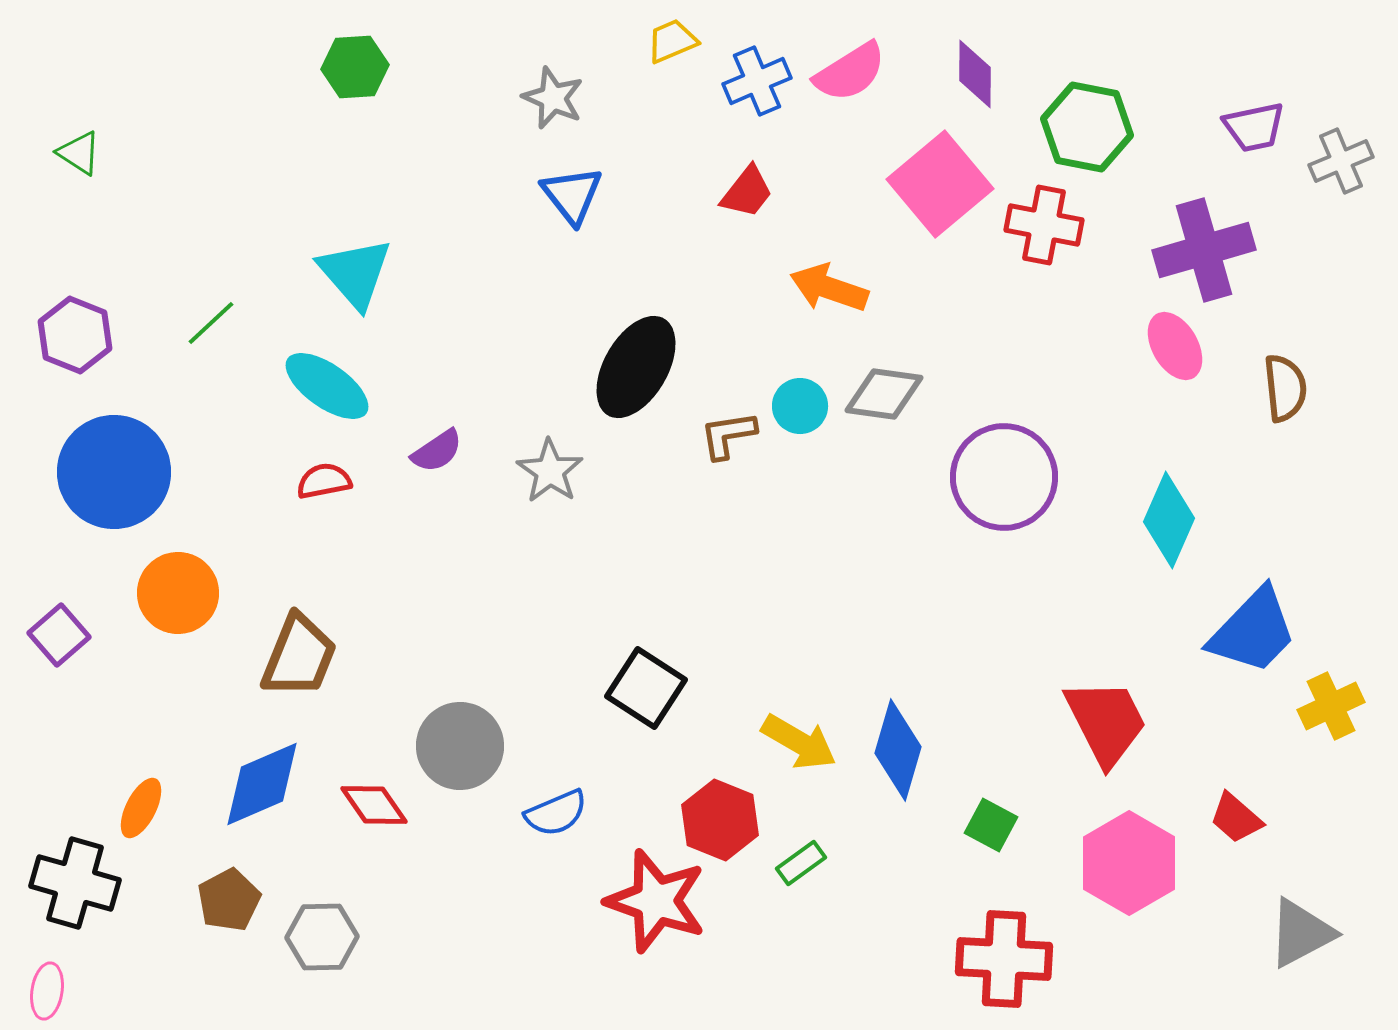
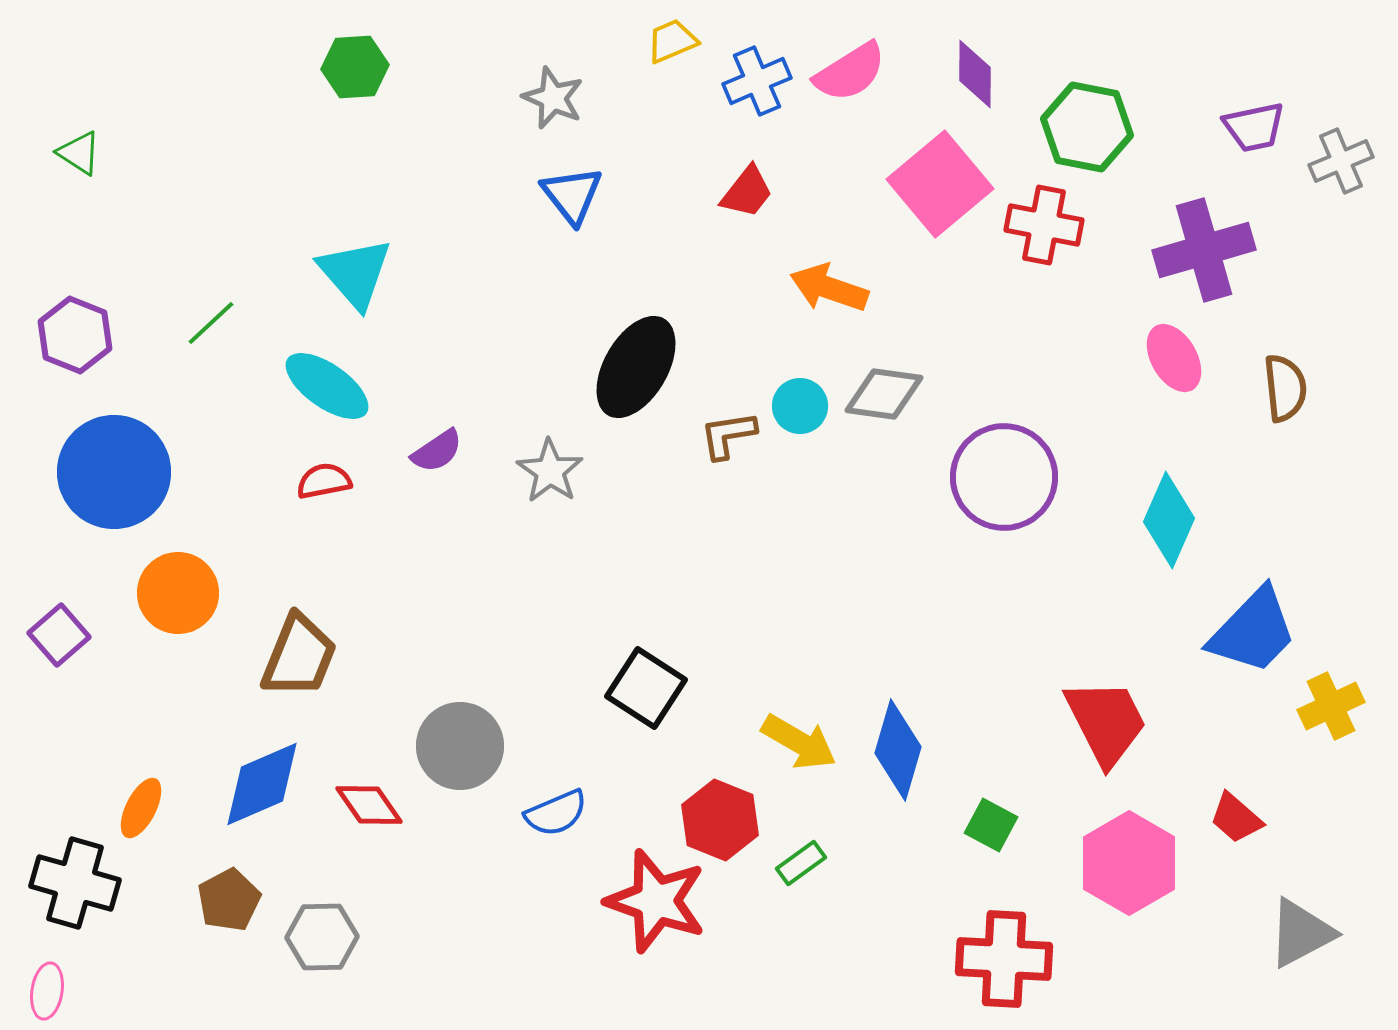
pink ellipse at (1175, 346): moved 1 px left, 12 px down
red diamond at (374, 805): moved 5 px left
